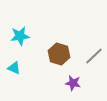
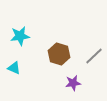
purple star: rotated 21 degrees counterclockwise
